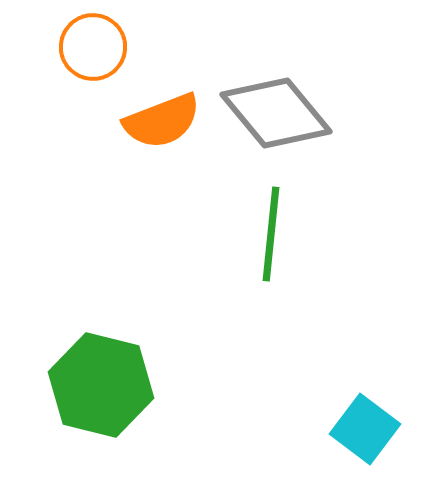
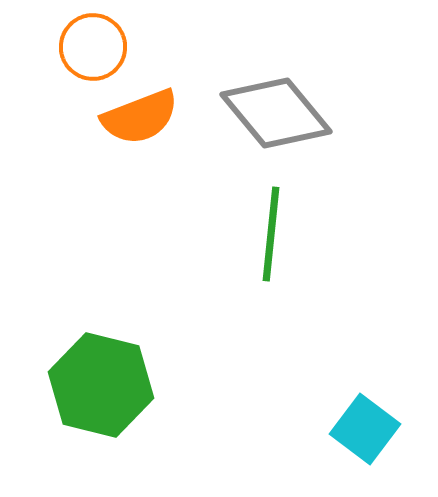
orange semicircle: moved 22 px left, 4 px up
